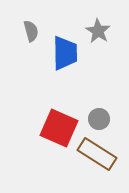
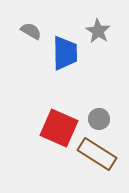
gray semicircle: rotated 45 degrees counterclockwise
